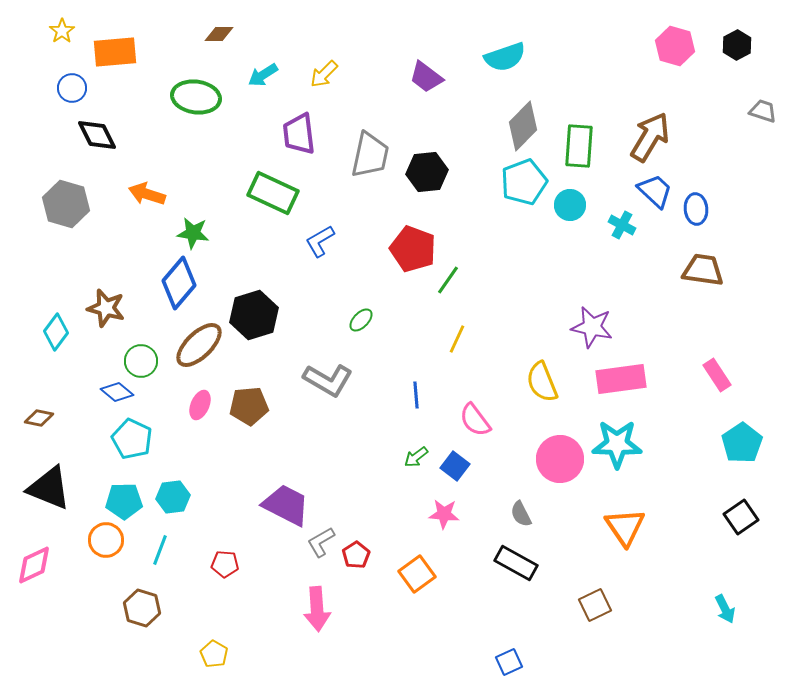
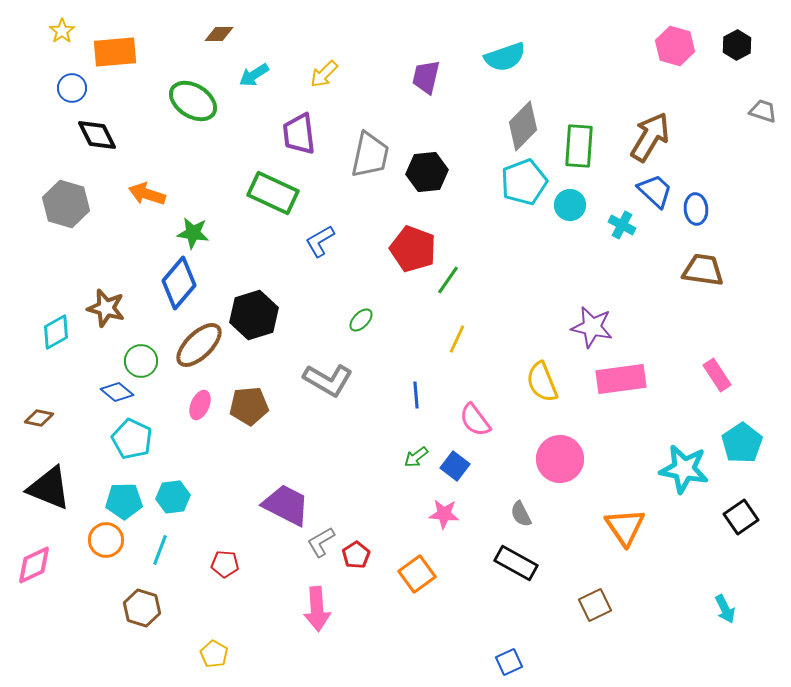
cyan arrow at (263, 75): moved 9 px left
purple trapezoid at (426, 77): rotated 66 degrees clockwise
green ellipse at (196, 97): moved 3 px left, 4 px down; rotated 24 degrees clockwise
cyan diamond at (56, 332): rotated 24 degrees clockwise
cyan star at (617, 444): moved 67 px right, 25 px down; rotated 9 degrees clockwise
